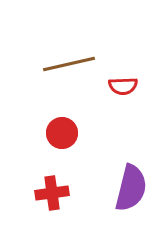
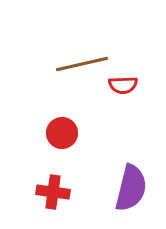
brown line: moved 13 px right
red semicircle: moved 1 px up
red cross: moved 1 px right, 1 px up; rotated 16 degrees clockwise
